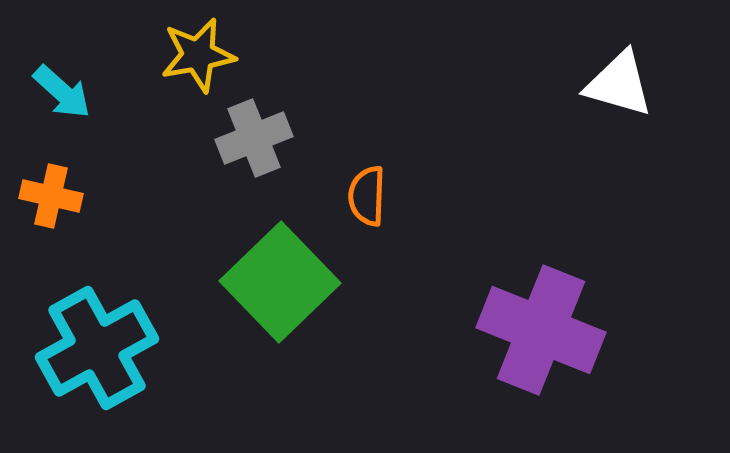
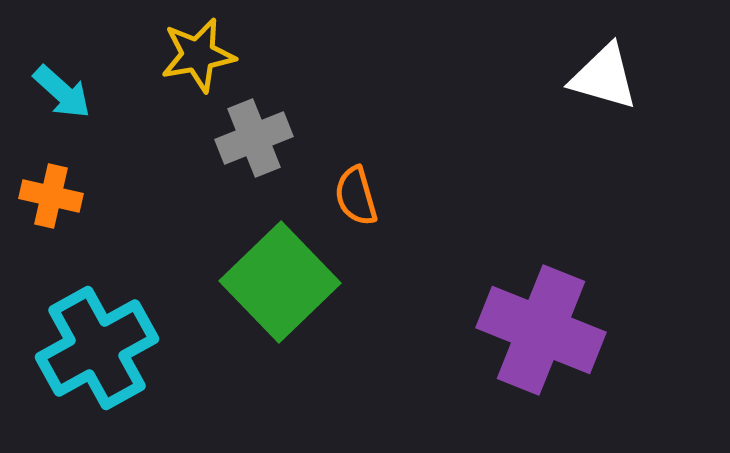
white triangle: moved 15 px left, 7 px up
orange semicircle: moved 11 px left; rotated 18 degrees counterclockwise
